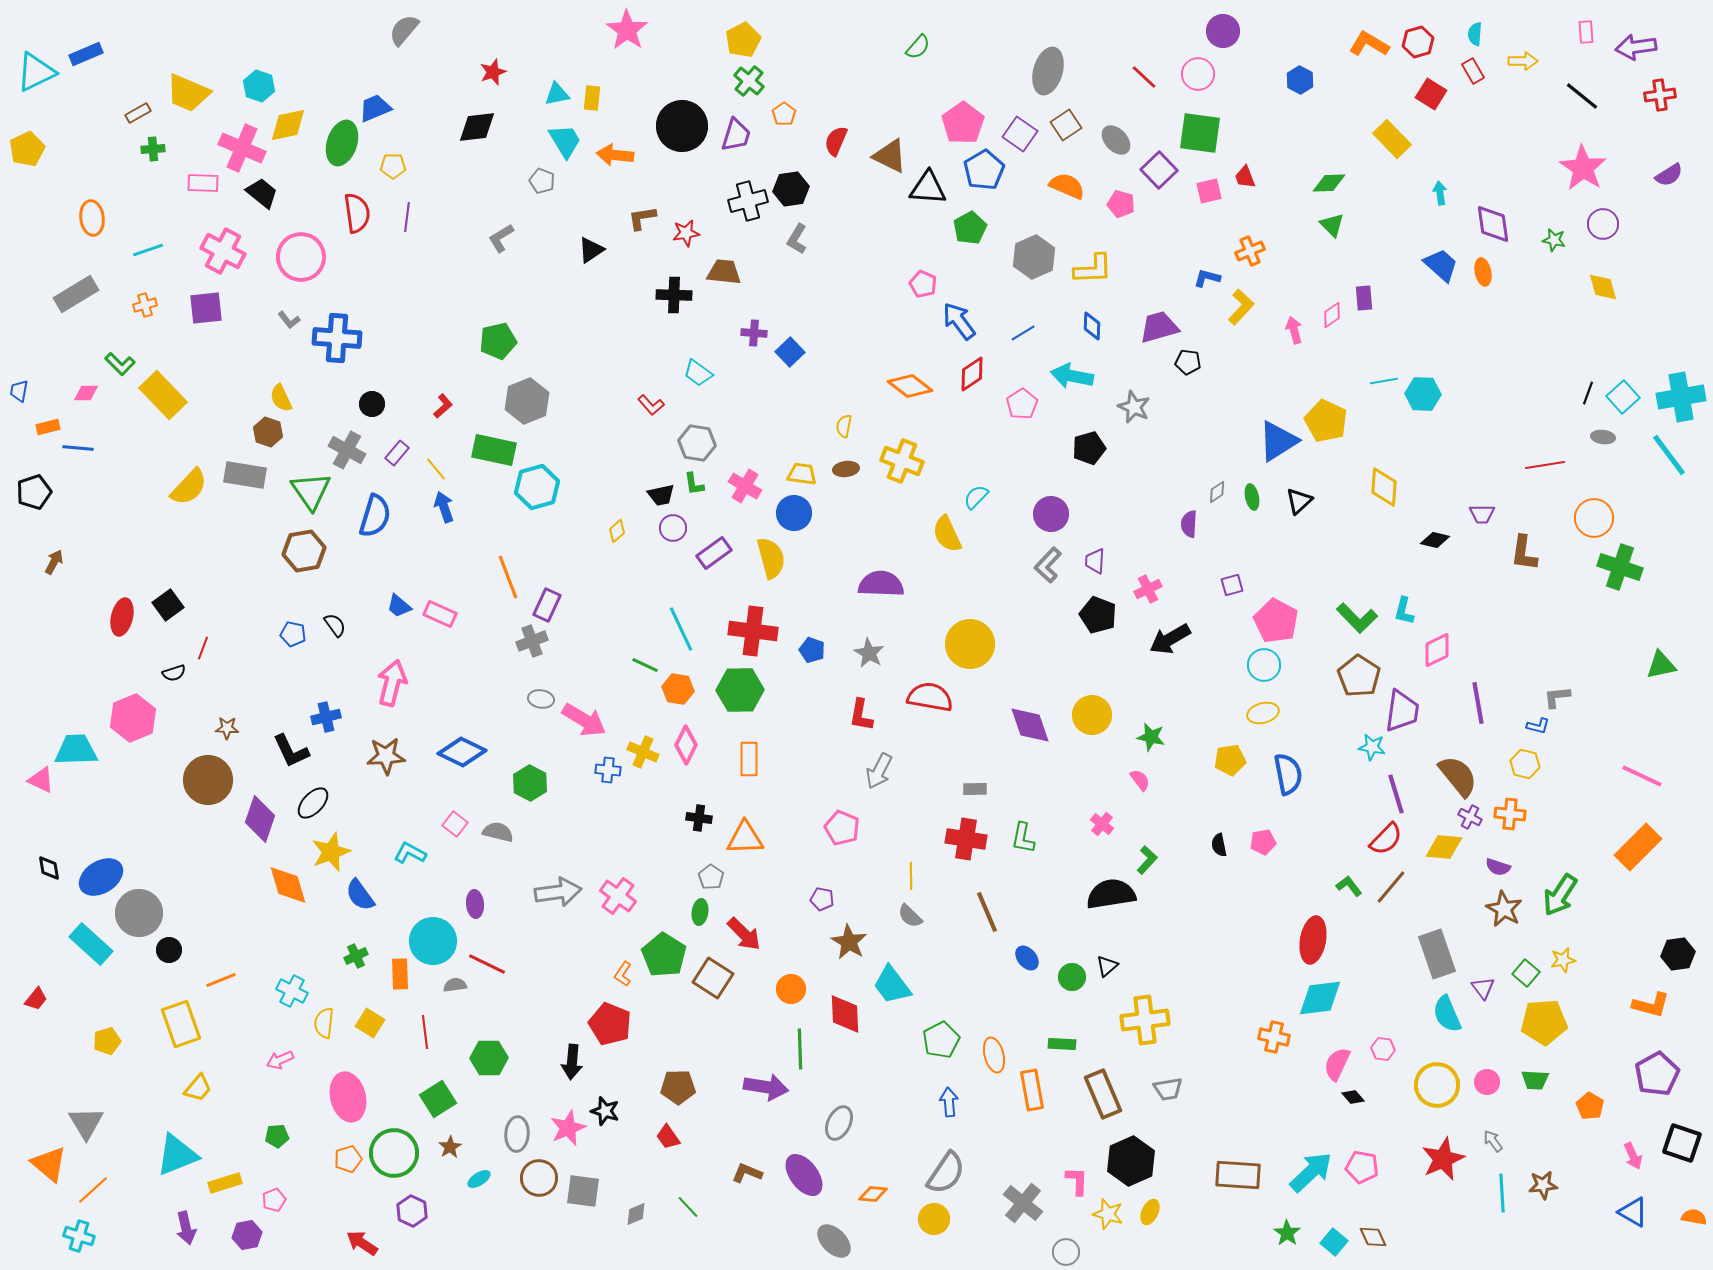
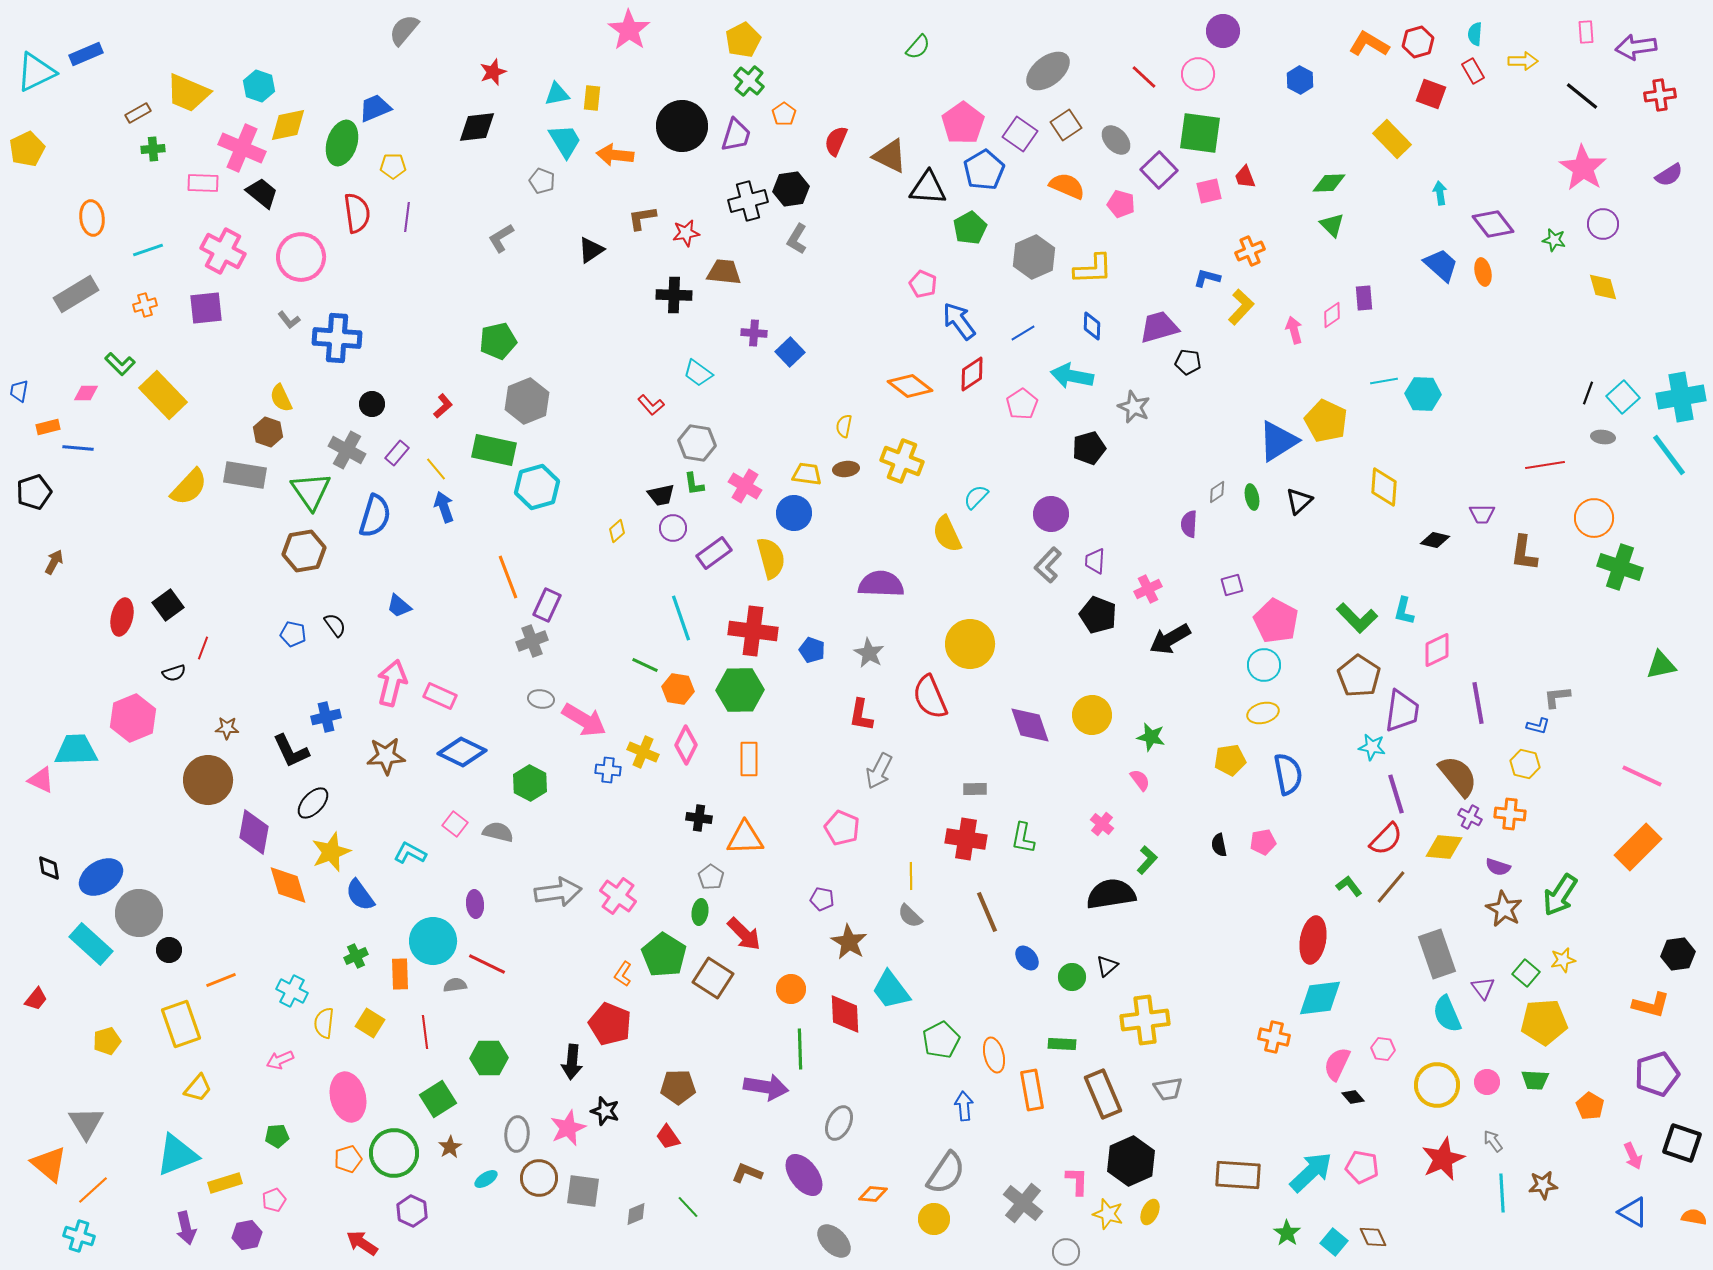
pink star at (627, 30): moved 2 px right
gray ellipse at (1048, 71): rotated 36 degrees clockwise
red square at (1431, 94): rotated 12 degrees counterclockwise
purple diamond at (1493, 224): rotated 30 degrees counterclockwise
yellow trapezoid at (802, 474): moved 5 px right
pink rectangle at (440, 614): moved 82 px down
cyan line at (681, 629): moved 11 px up; rotated 6 degrees clockwise
red semicircle at (930, 697): rotated 123 degrees counterclockwise
purple diamond at (260, 819): moved 6 px left, 13 px down; rotated 9 degrees counterclockwise
cyan trapezoid at (892, 985): moved 1 px left, 5 px down
purple pentagon at (1657, 1074): rotated 12 degrees clockwise
blue arrow at (949, 1102): moved 15 px right, 4 px down
cyan ellipse at (479, 1179): moved 7 px right
